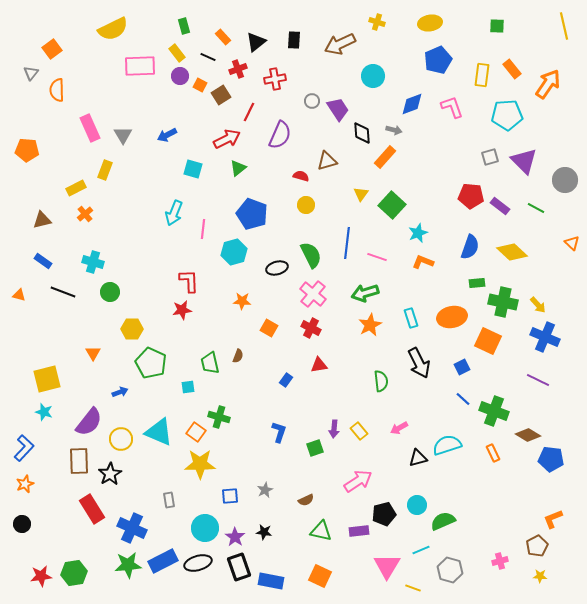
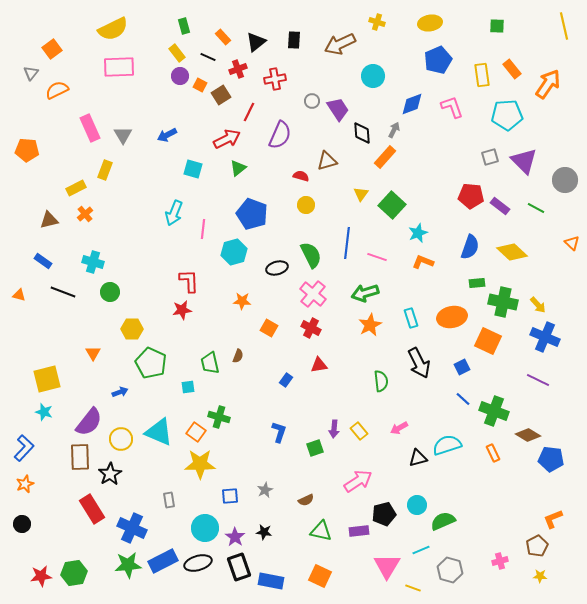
pink rectangle at (140, 66): moved 21 px left, 1 px down
yellow rectangle at (482, 75): rotated 15 degrees counterclockwise
orange semicircle at (57, 90): rotated 65 degrees clockwise
gray arrow at (394, 130): rotated 77 degrees counterclockwise
brown triangle at (42, 220): moved 7 px right
brown rectangle at (79, 461): moved 1 px right, 4 px up
